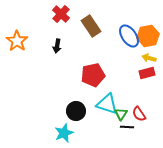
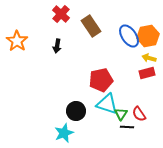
red pentagon: moved 8 px right, 5 px down
